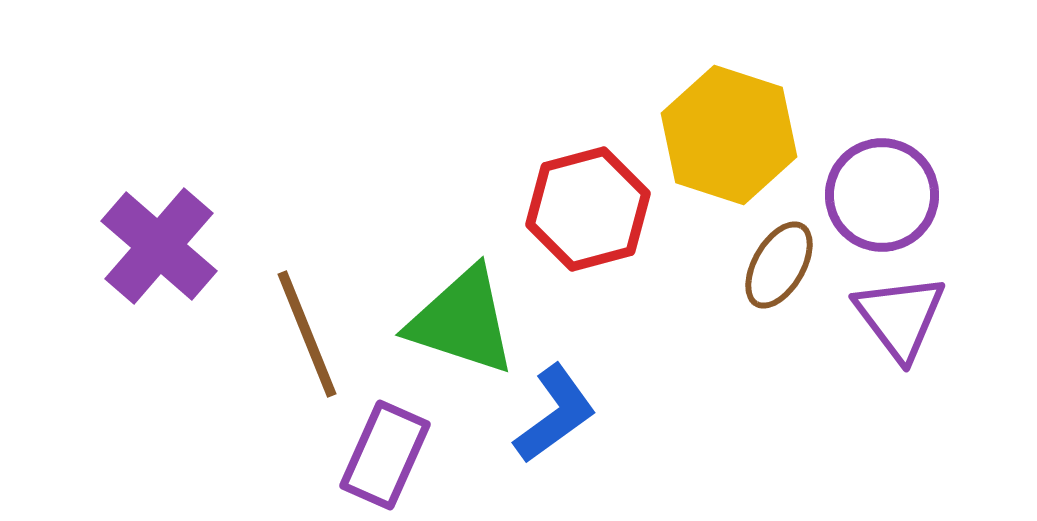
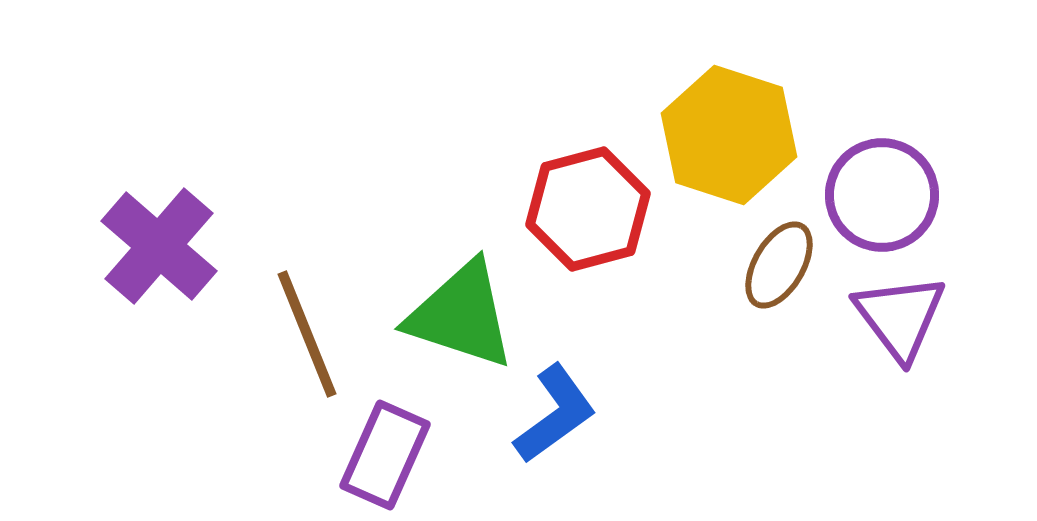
green triangle: moved 1 px left, 6 px up
